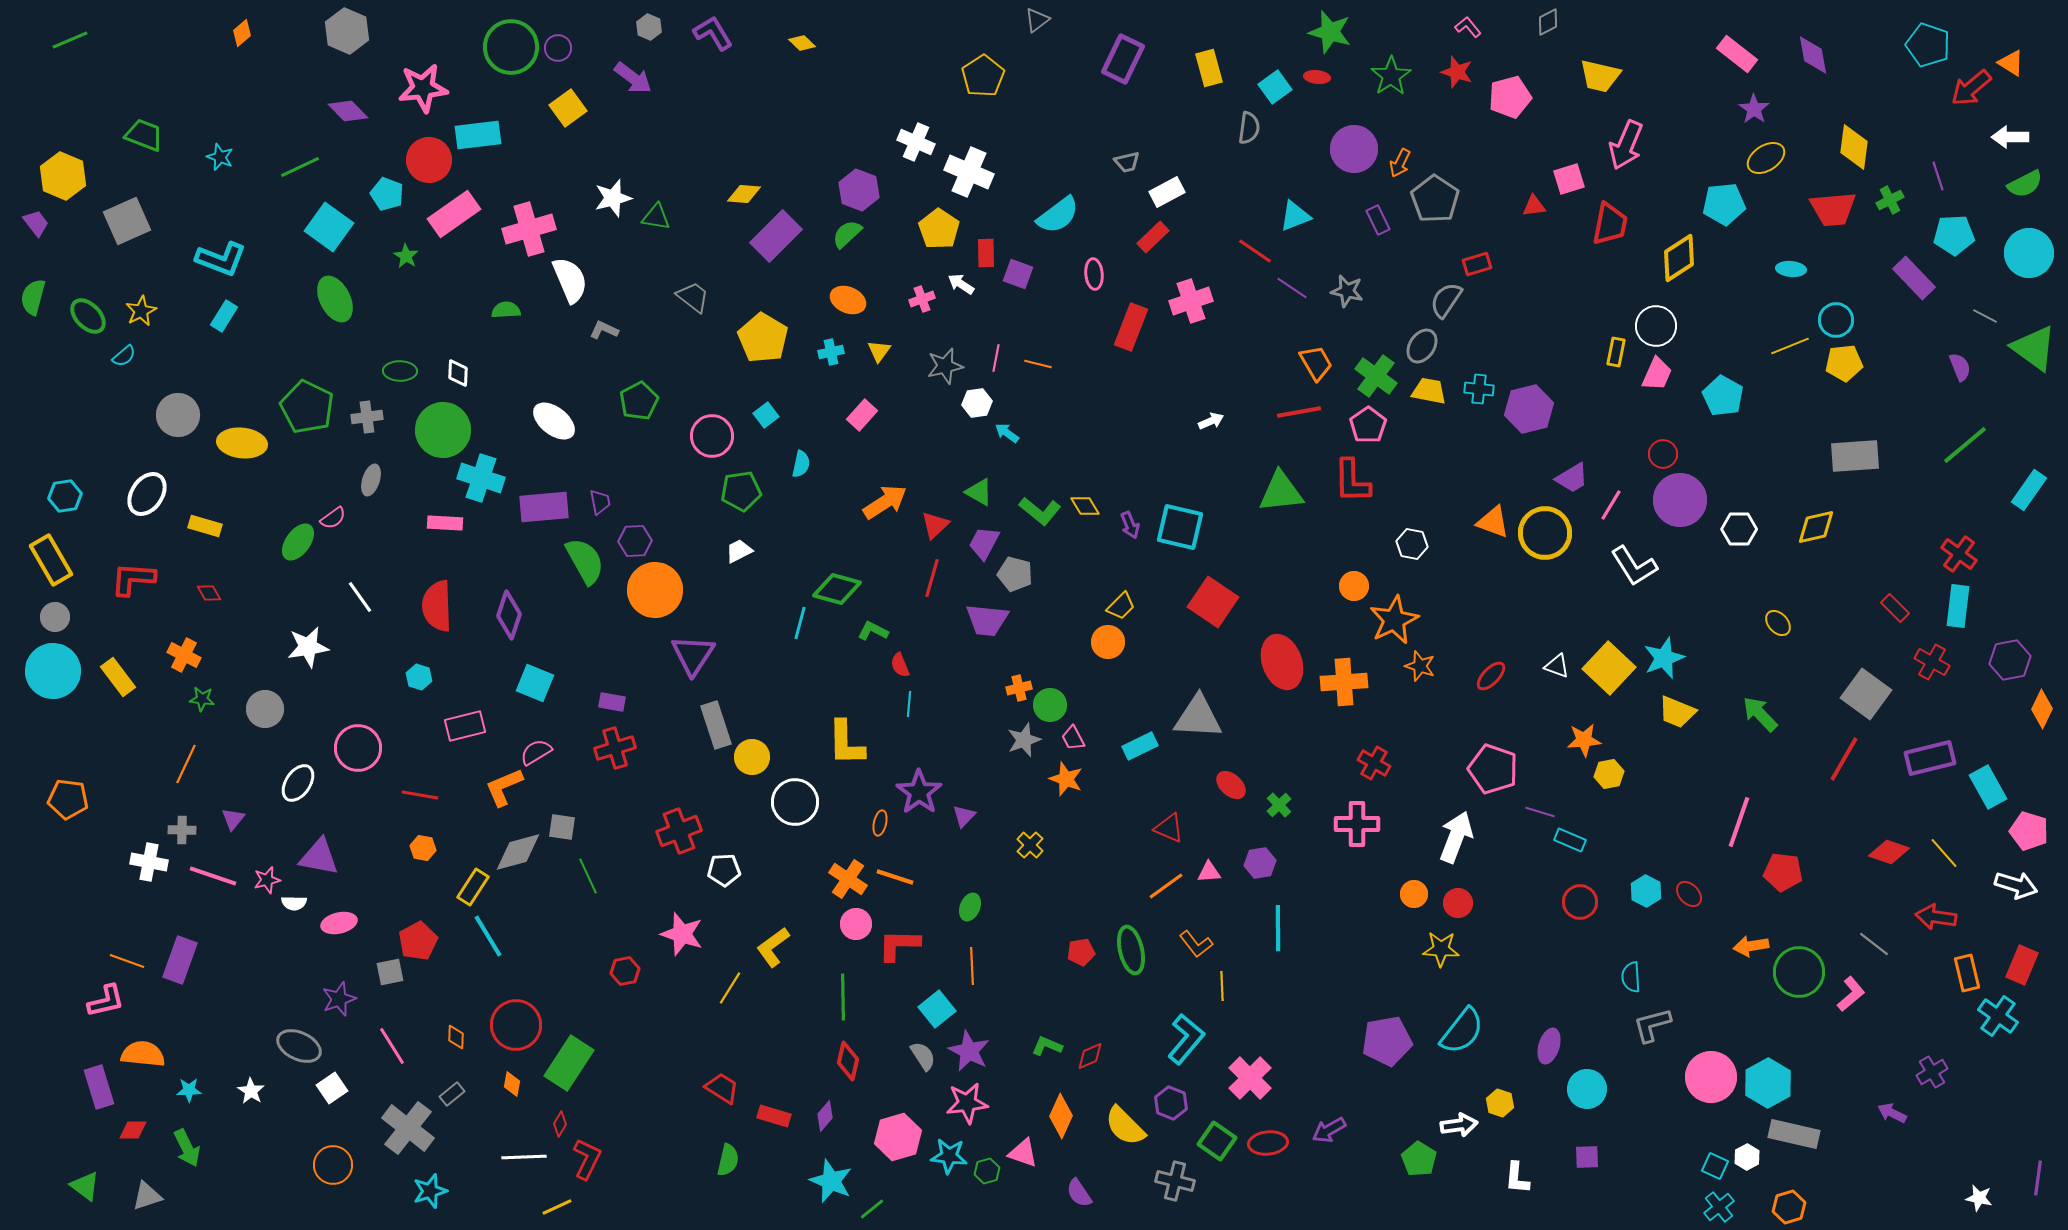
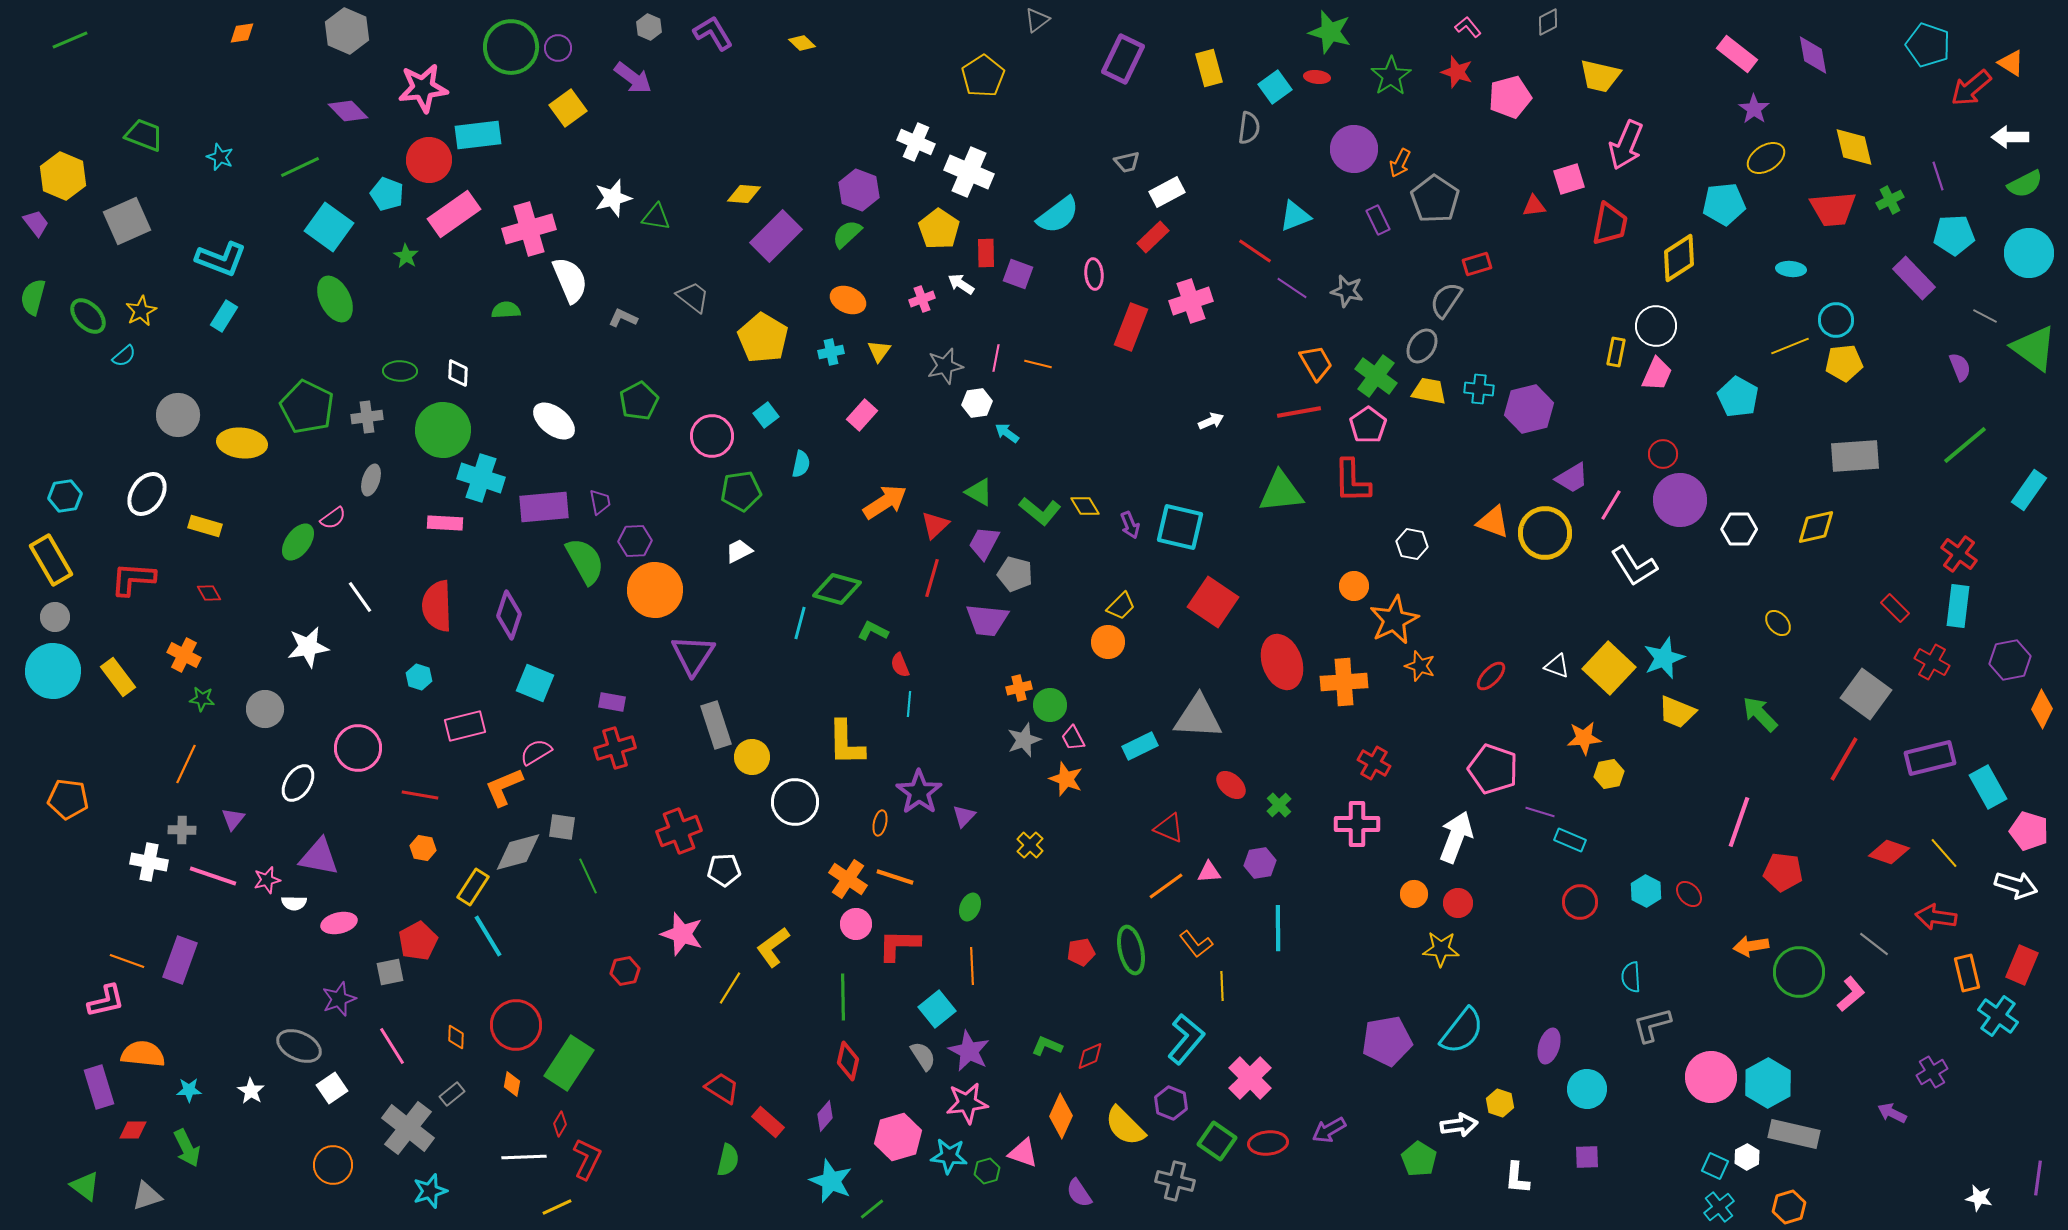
orange diamond at (242, 33): rotated 32 degrees clockwise
yellow diamond at (1854, 147): rotated 21 degrees counterclockwise
gray L-shape at (604, 330): moved 19 px right, 12 px up
cyan pentagon at (1723, 396): moved 15 px right, 1 px down
orange star at (1584, 740): moved 2 px up
red rectangle at (774, 1116): moved 6 px left, 6 px down; rotated 24 degrees clockwise
